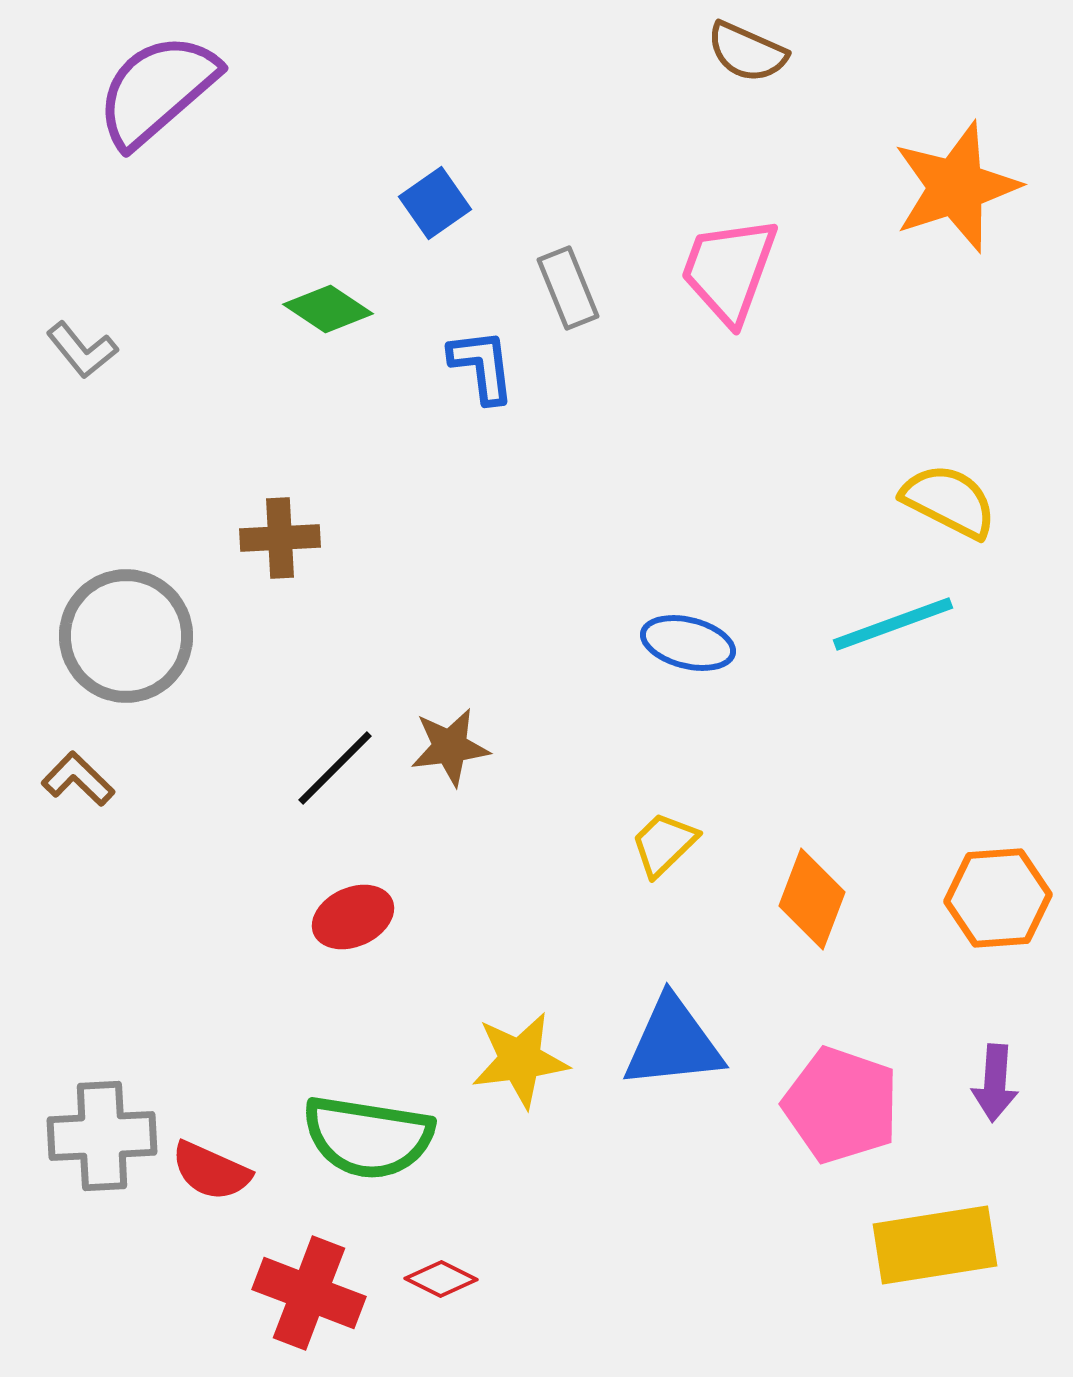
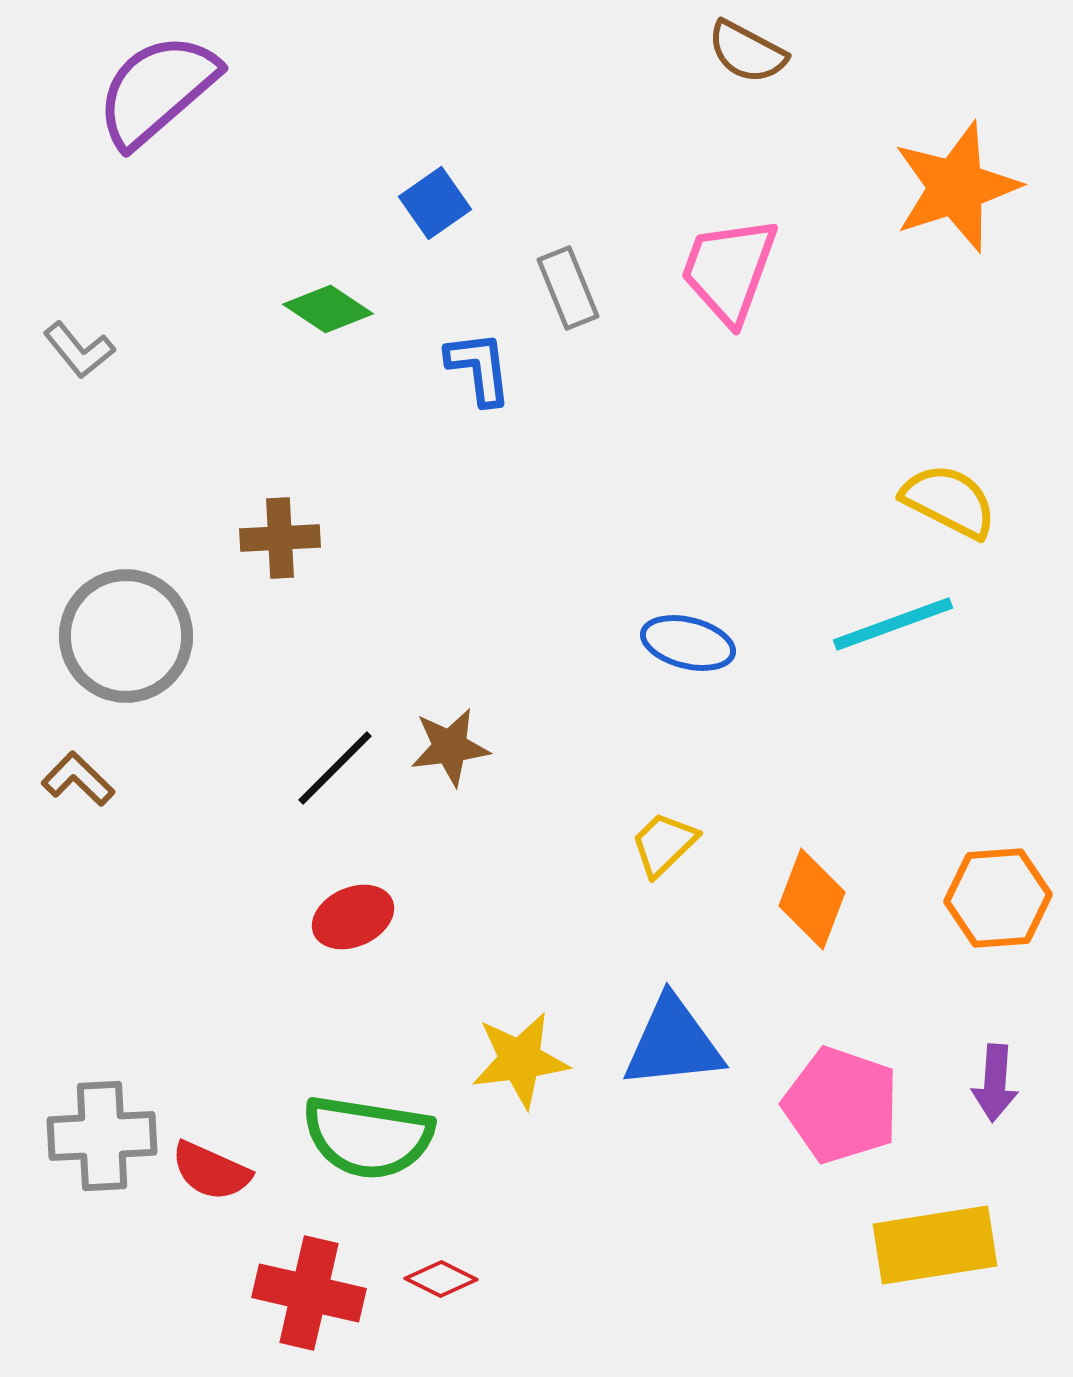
brown semicircle: rotated 4 degrees clockwise
gray L-shape: moved 3 px left
blue L-shape: moved 3 px left, 2 px down
red cross: rotated 8 degrees counterclockwise
